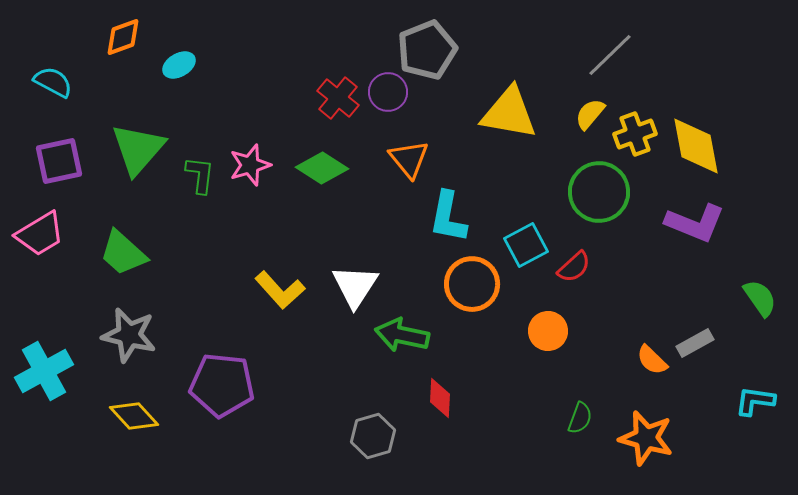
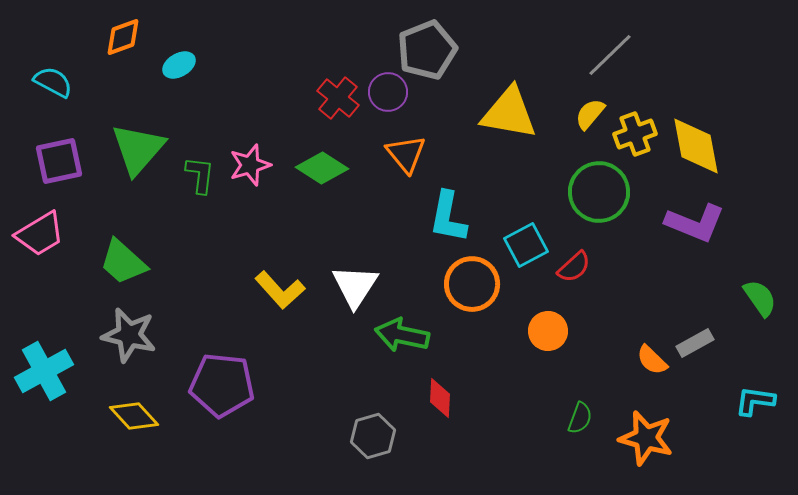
orange triangle at (409, 159): moved 3 px left, 5 px up
green trapezoid at (123, 253): moved 9 px down
